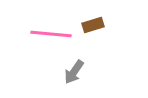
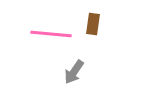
brown rectangle: moved 1 px up; rotated 65 degrees counterclockwise
